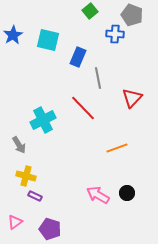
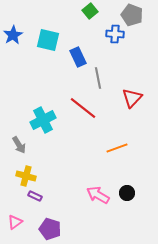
blue rectangle: rotated 48 degrees counterclockwise
red line: rotated 8 degrees counterclockwise
